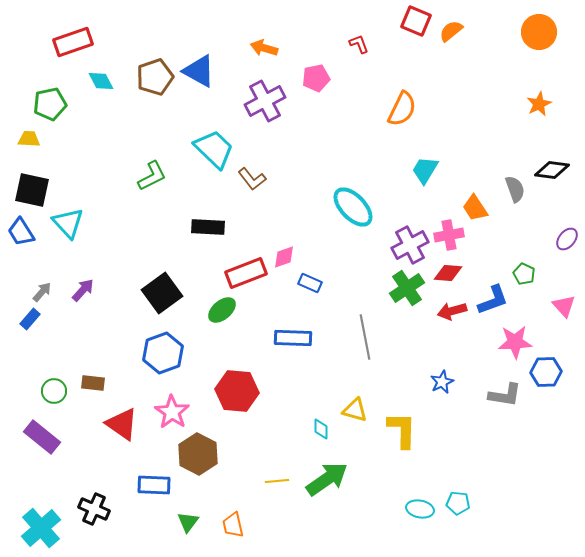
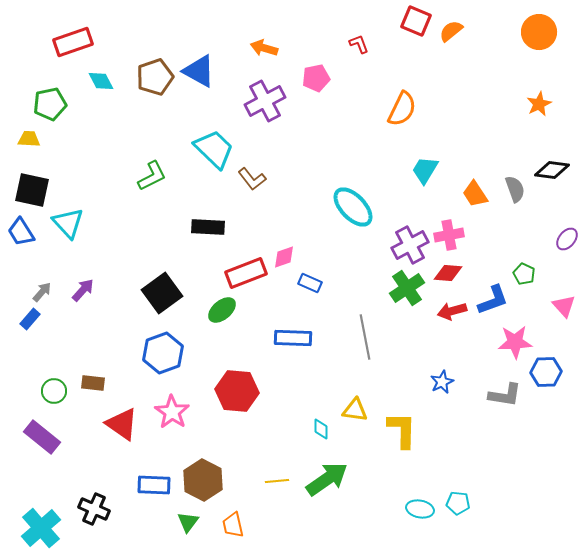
orange trapezoid at (475, 208): moved 14 px up
yellow triangle at (355, 410): rotated 8 degrees counterclockwise
brown hexagon at (198, 454): moved 5 px right, 26 px down
